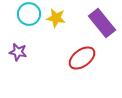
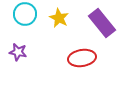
cyan circle: moved 4 px left
yellow star: moved 3 px right; rotated 18 degrees clockwise
red ellipse: rotated 28 degrees clockwise
